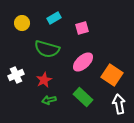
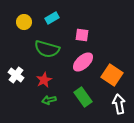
cyan rectangle: moved 2 px left
yellow circle: moved 2 px right, 1 px up
pink square: moved 7 px down; rotated 24 degrees clockwise
white cross: rotated 28 degrees counterclockwise
green rectangle: rotated 12 degrees clockwise
